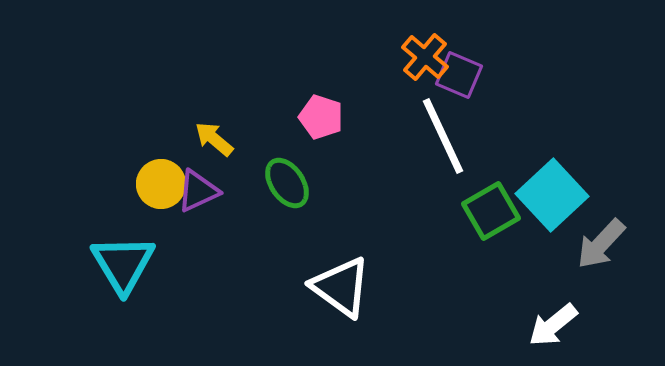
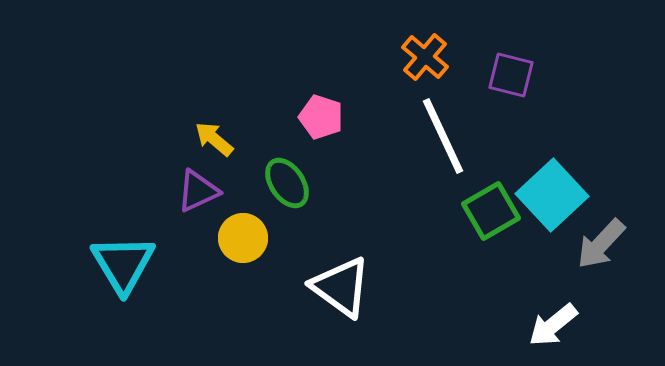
purple square: moved 52 px right; rotated 9 degrees counterclockwise
yellow circle: moved 82 px right, 54 px down
